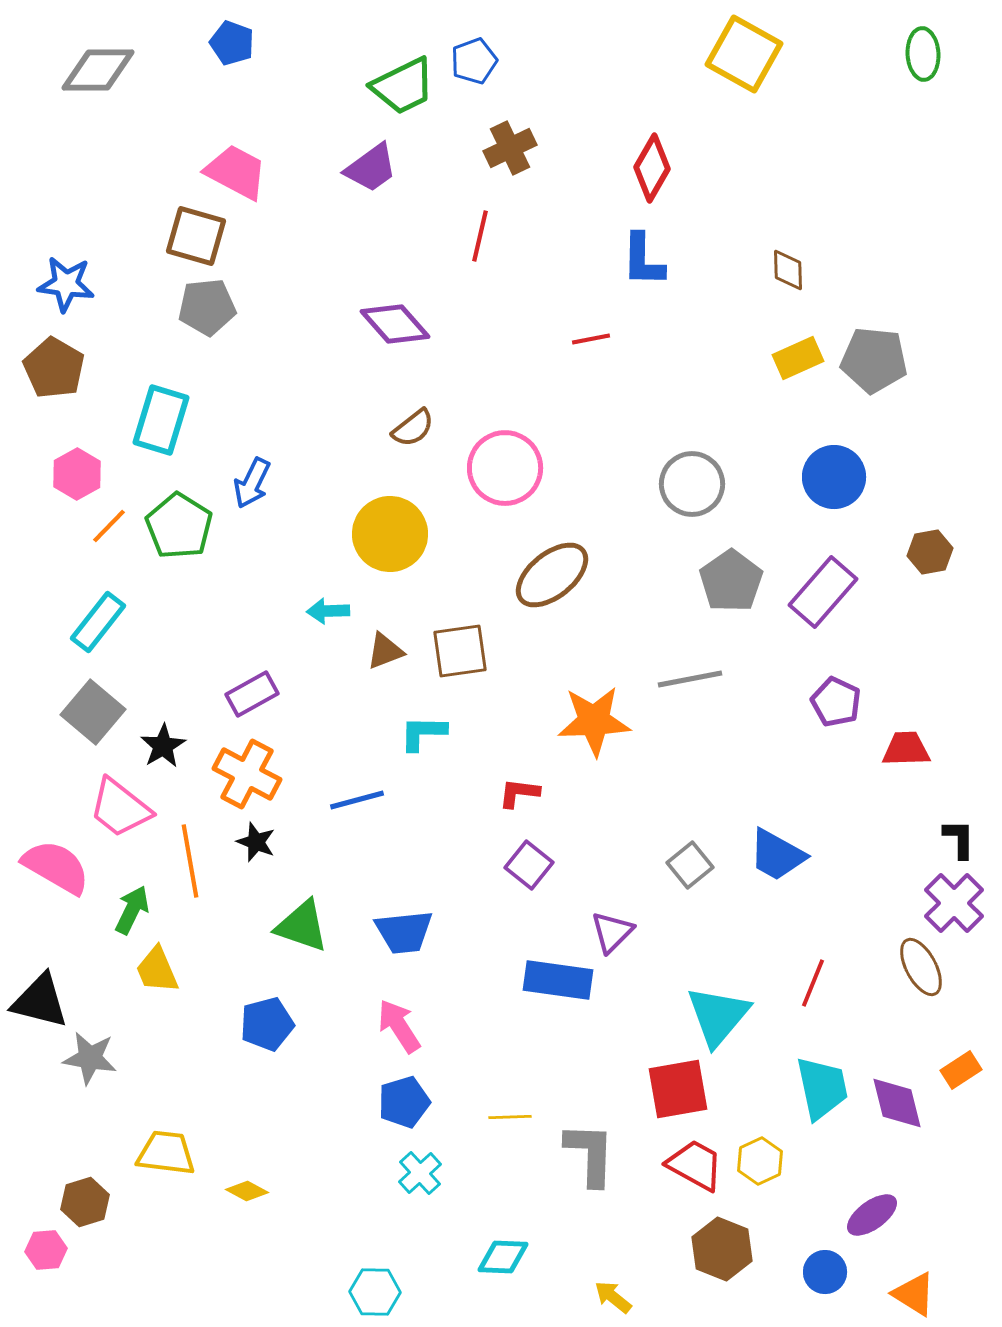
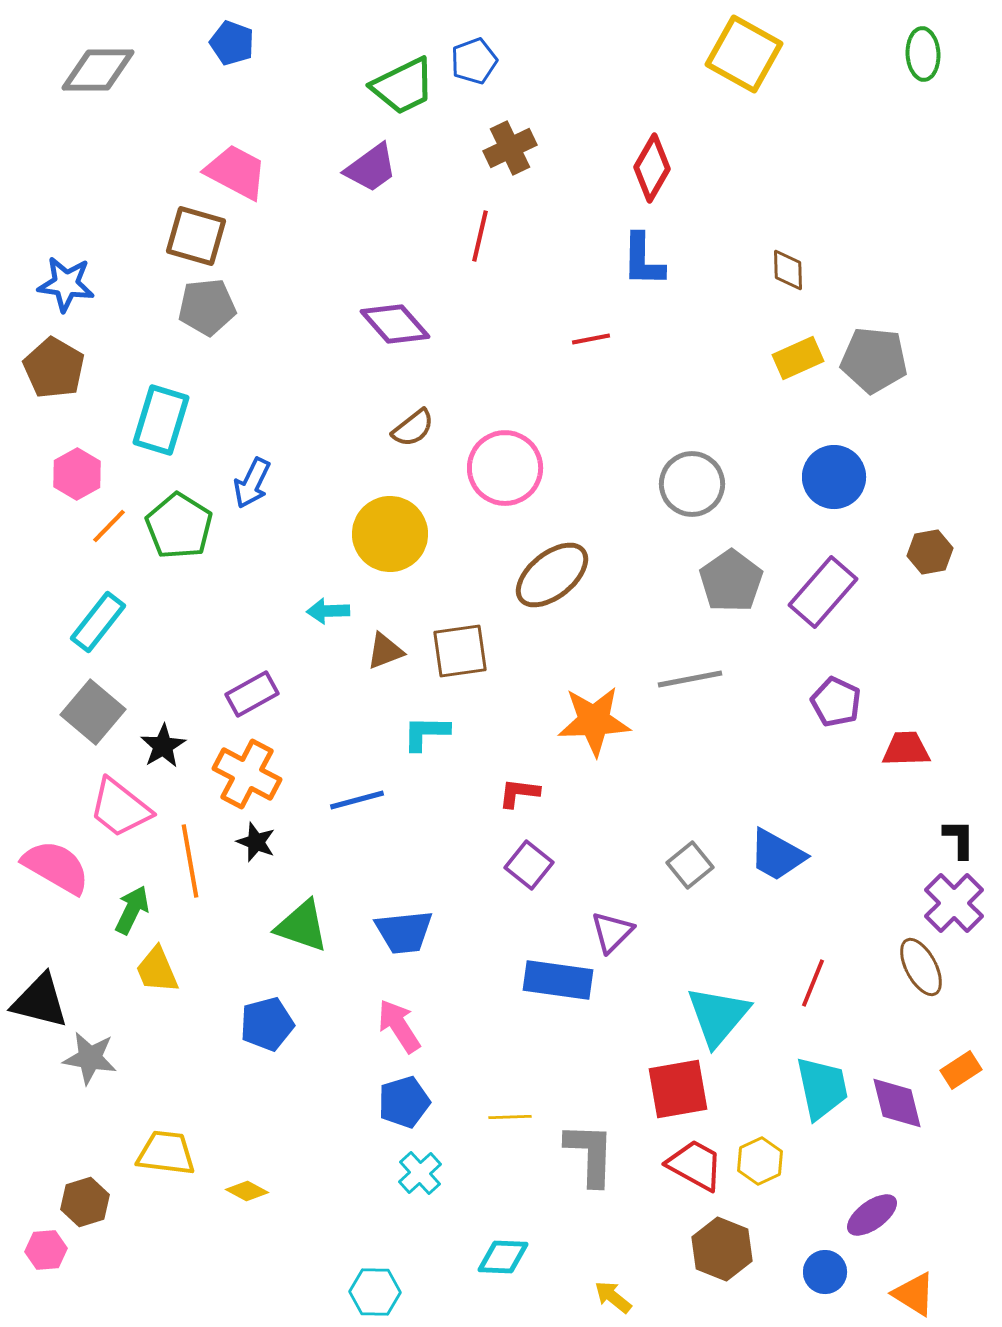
cyan L-shape at (423, 733): moved 3 px right
